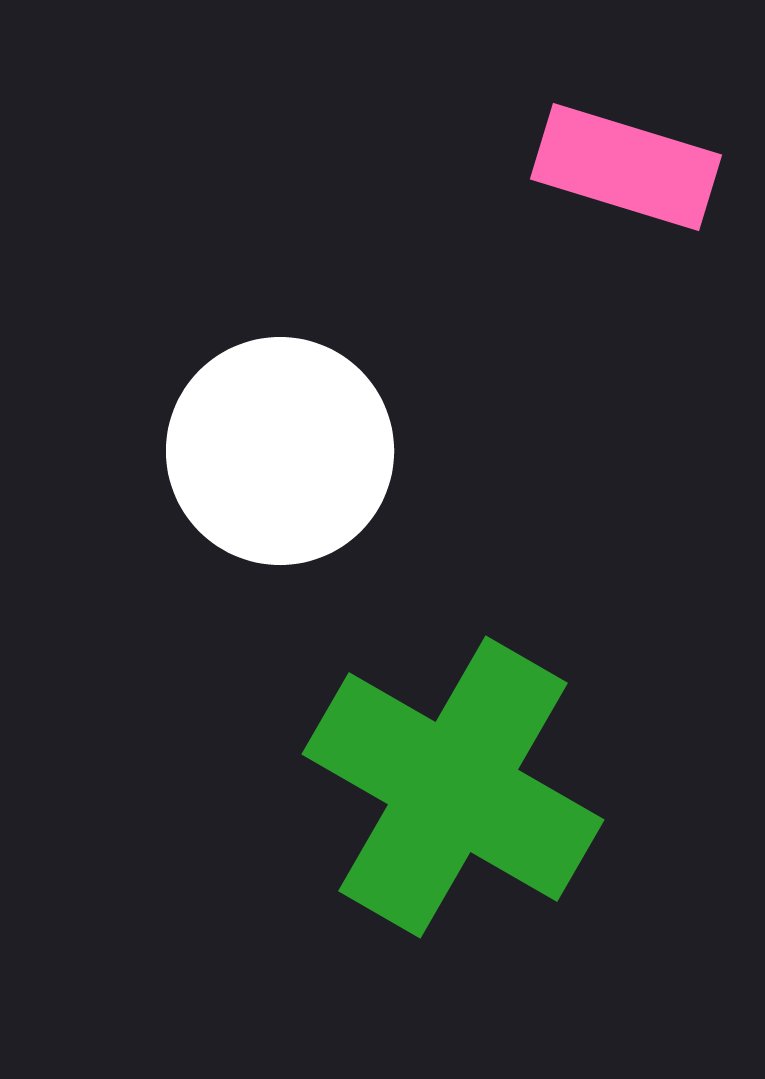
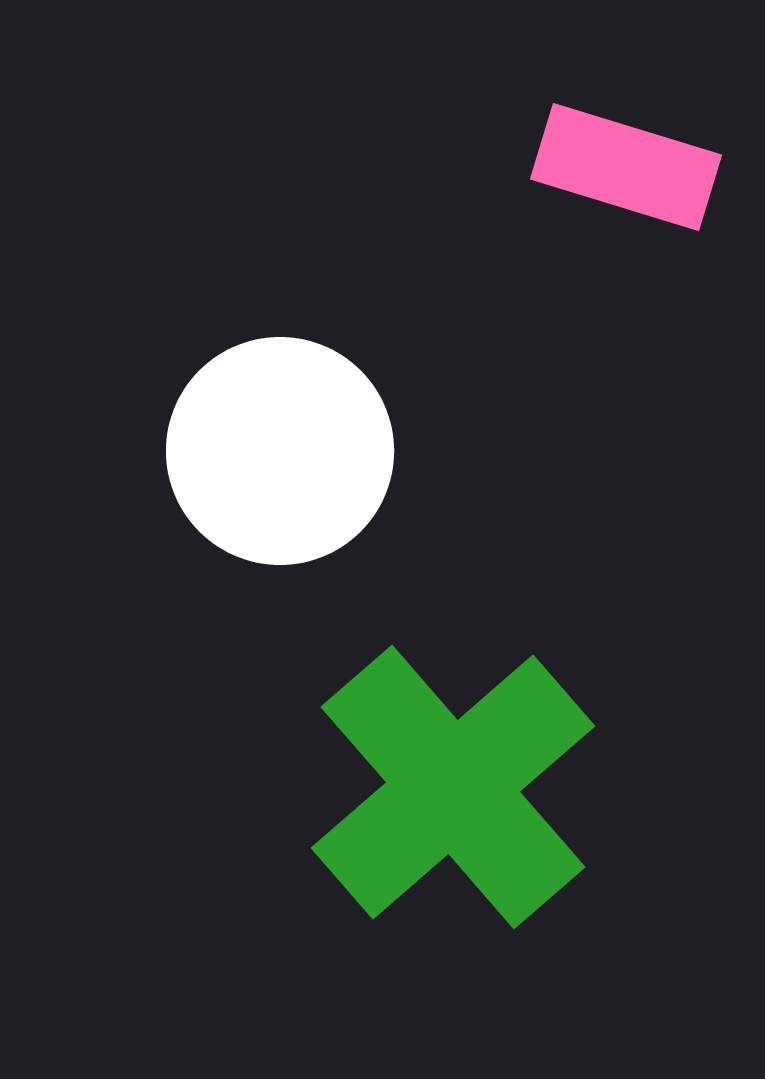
green cross: rotated 19 degrees clockwise
